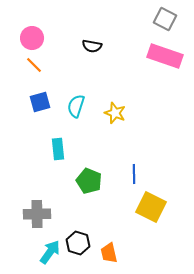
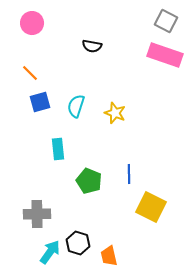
gray square: moved 1 px right, 2 px down
pink circle: moved 15 px up
pink rectangle: moved 1 px up
orange line: moved 4 px left, 8 px down
blue line: moved 5 px left
orange trapezoid: moved 3 px down
